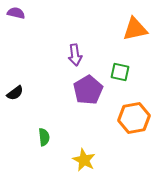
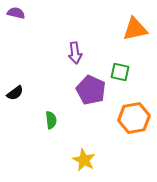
purple arrow: moved 2 px up
purple pentagon: moved 3 px right; rotated 16 degrees counterclockwise
green semicircle: moved 7 px right, 17 px up
